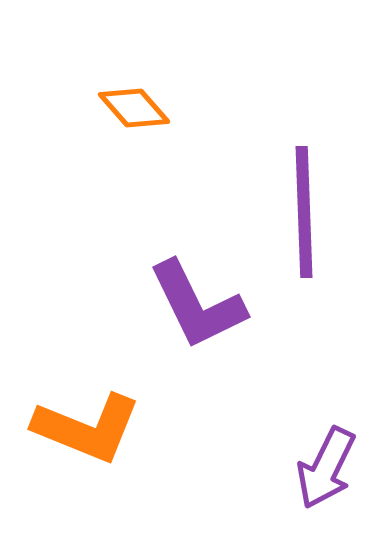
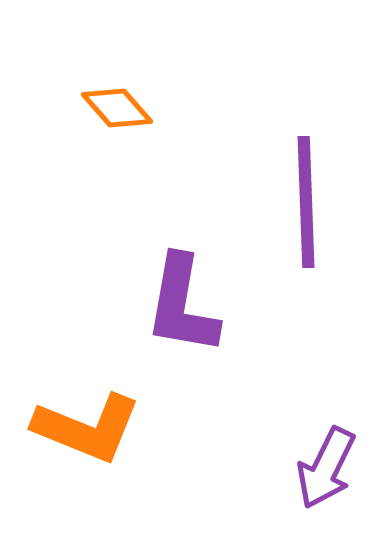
orange diamond: moved 17 px left
purple line: moved 2 px right, 10 px up
purple L-shape: moved 15 px left; rotated 36 degrees clockwise
